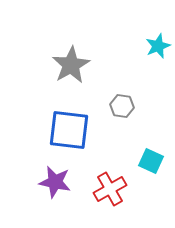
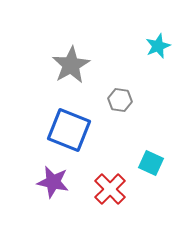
gray hexagon: moved 2 px left, 6 px up
blue square: rotated 15 degrees clockwise
cyan square: moved 2 px down
purple star: moved 2 px left
red cross: rotated 16 degrees counterclockwise
